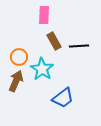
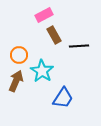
pink rectangle: rotated 60 degrees clockwise
brown rectangle: moved 6 px up
orange circle: moved 2 px up
cyan star: moved 2 px down
blue trapezoid: rotated 20 degrees counterclockwise
